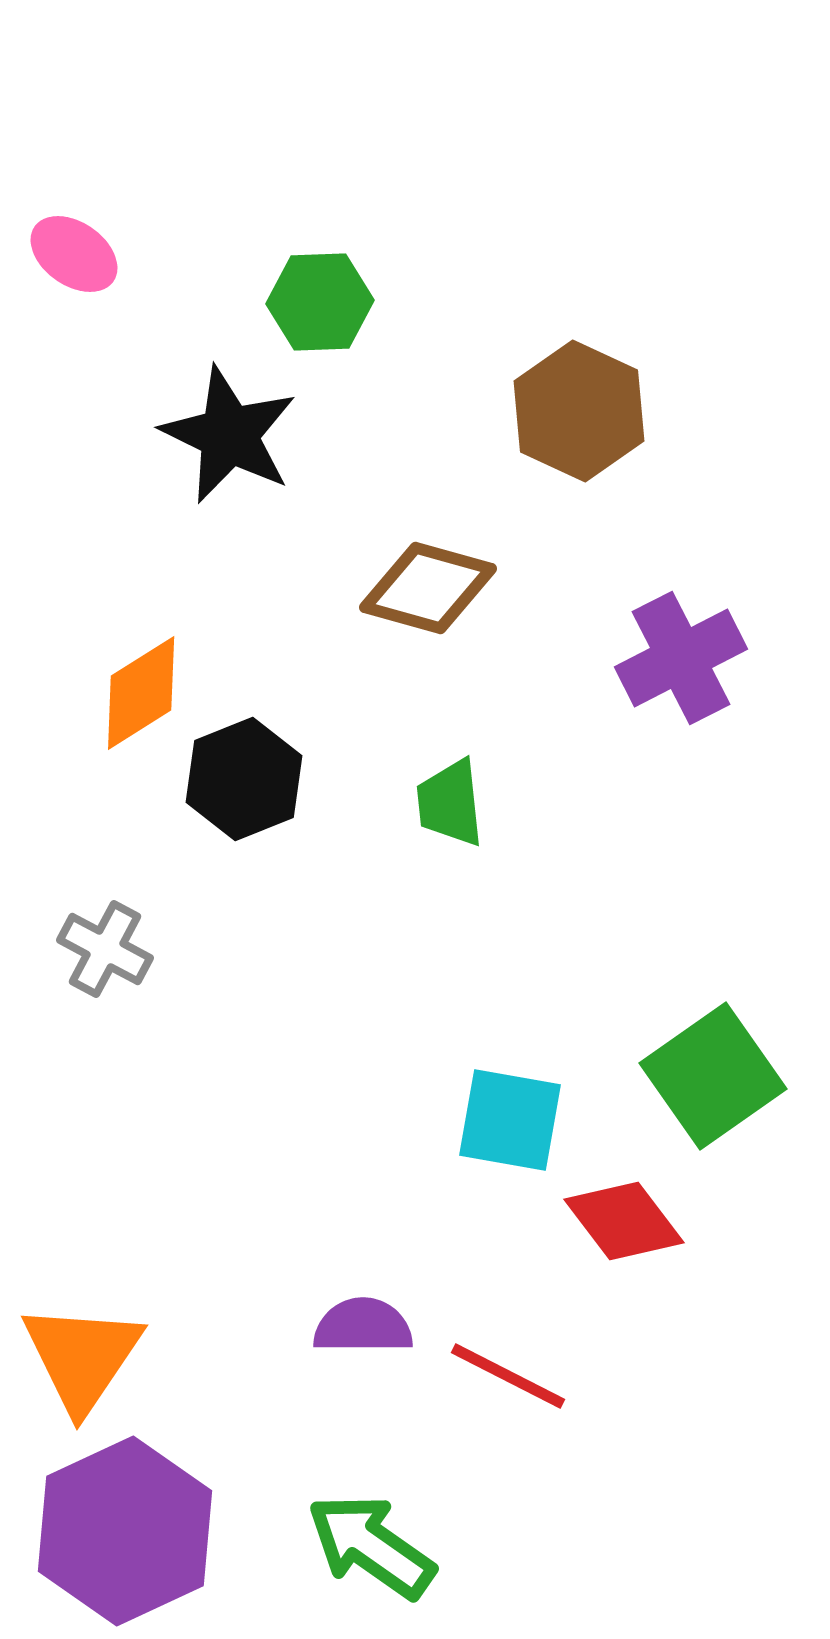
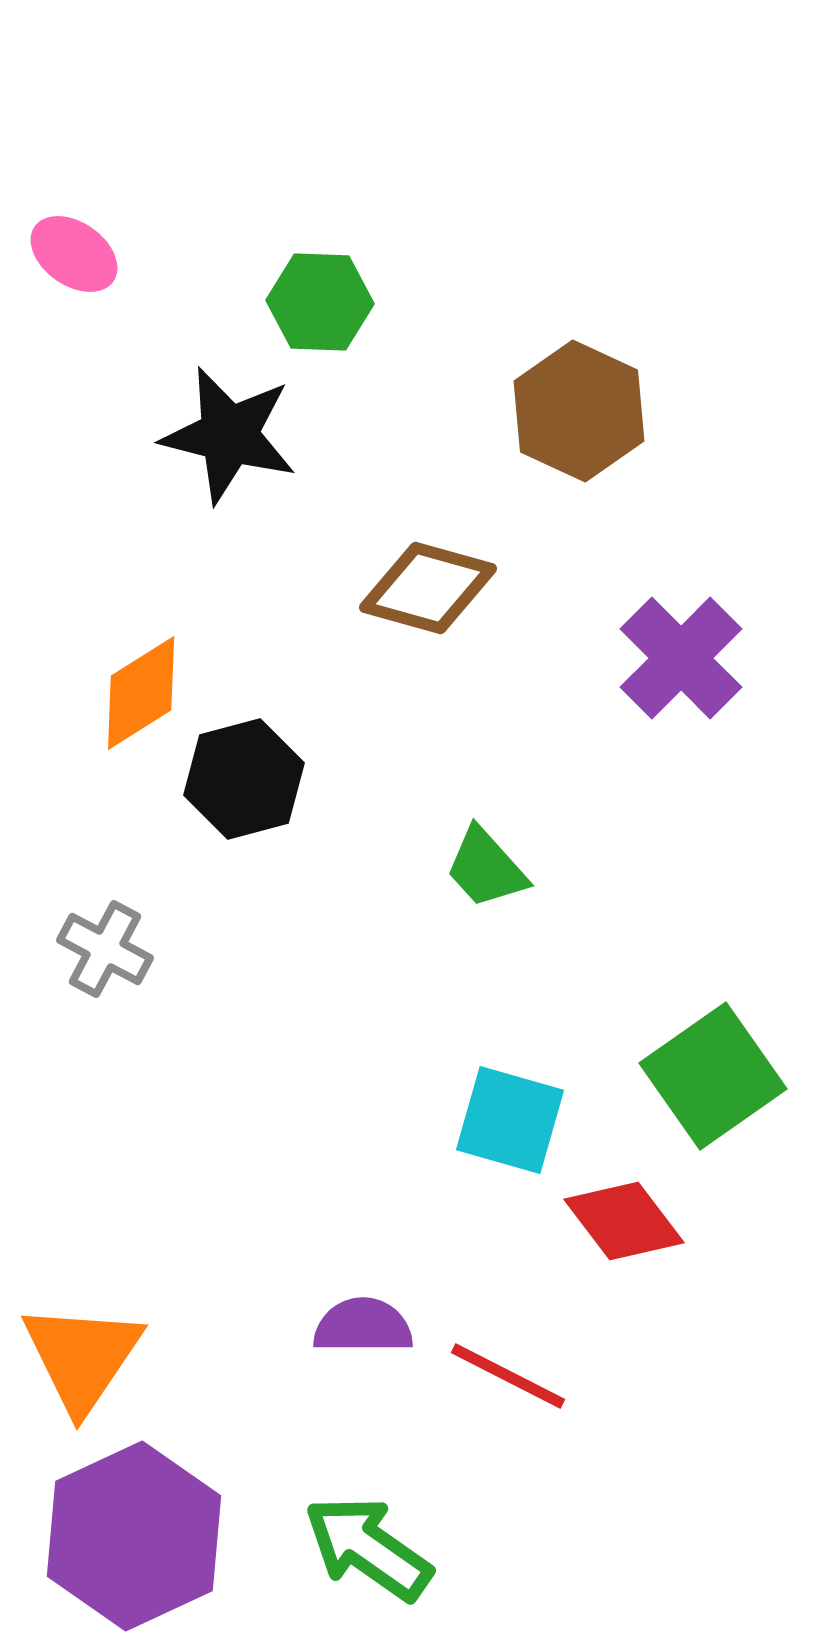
green hexagon: rotated 4 degrees clockwise
black star: rotated 12 degrees counterclockwise
purple cross: rotated 18 degrees counterclockwise
black hexagon: rotated 7 degrees clockwise
green trapezoid: moved 36 px right, 65 px down; rotated 36 degrees counterclockwise
cyan square: rotated 6 degrees clockwise
purple hexagon: moved 9 px right, 5 px down
green arrow: moved 3 px left, 2 px down
